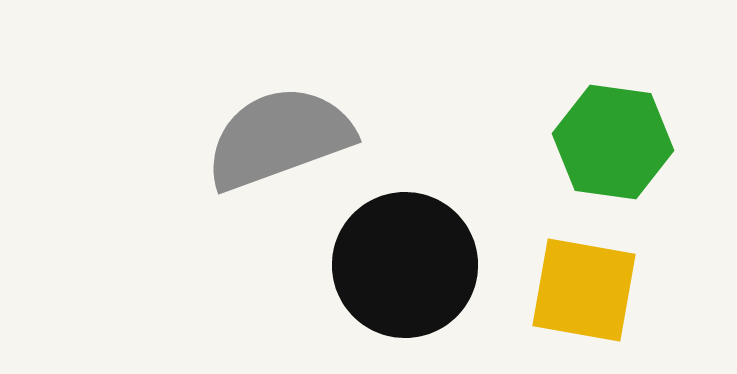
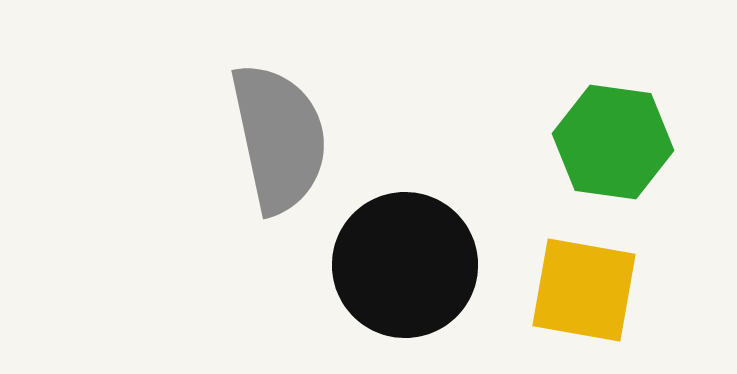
gray semicircle: rotated 98 degrees clockwise
